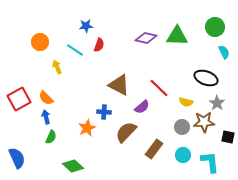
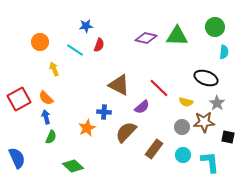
cyan semicircle: rotated 32 degrees clockwise
yellow arrow: moved 3 px left, 2 px down
